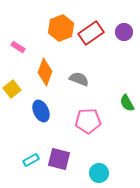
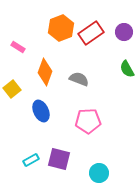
green semicircle: moved 34 px up
